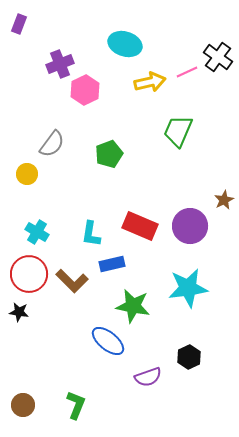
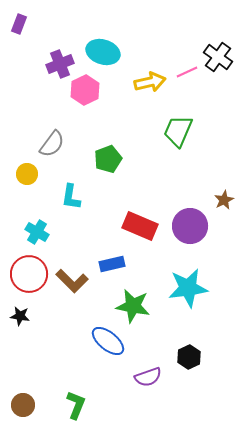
cyan ellipse: moved 22 px left, 8 px down
green pentagon: moved 1 px left, 5 px down
cyan L-shape: moved 20 px left, 37 px up
black star: moved 1 px right, 4 px down
